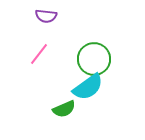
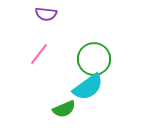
purple semicircle: moved 2 px up
